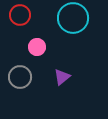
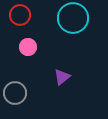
pink circle: moved 9 px left
gray circle: moved 5 px left, 16 px down
